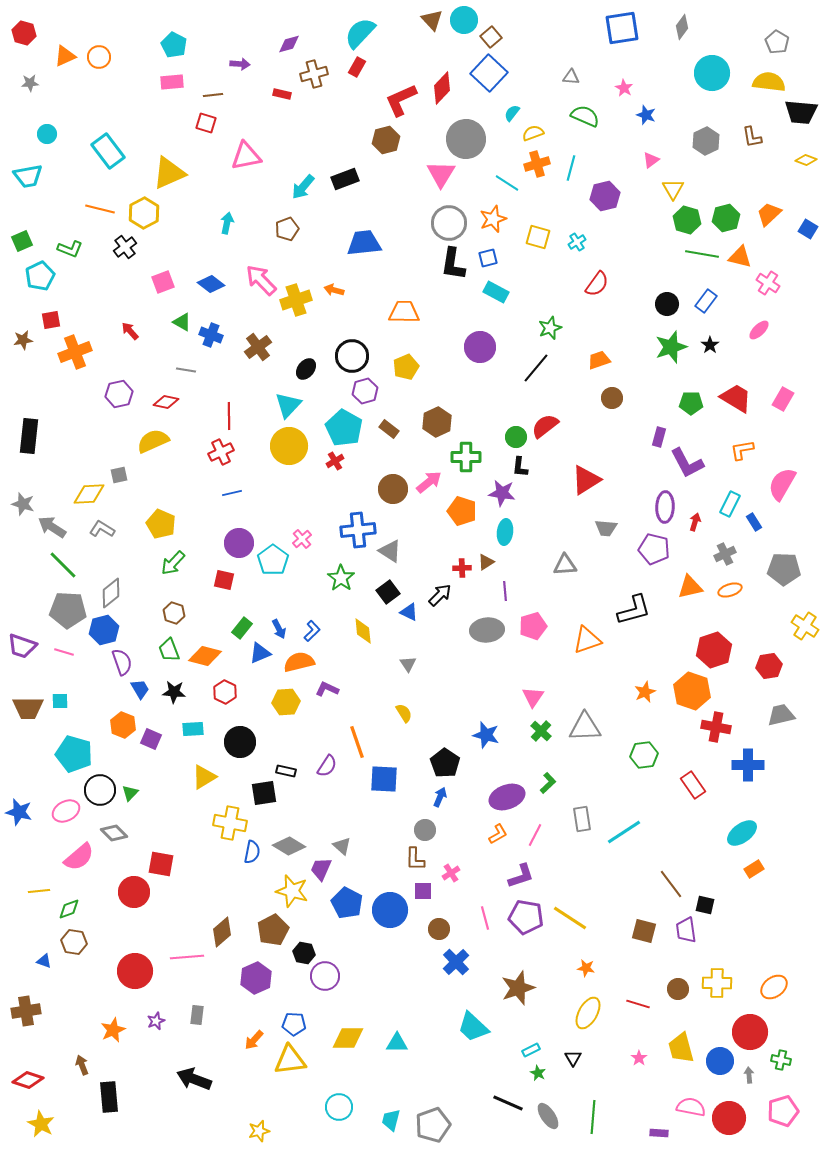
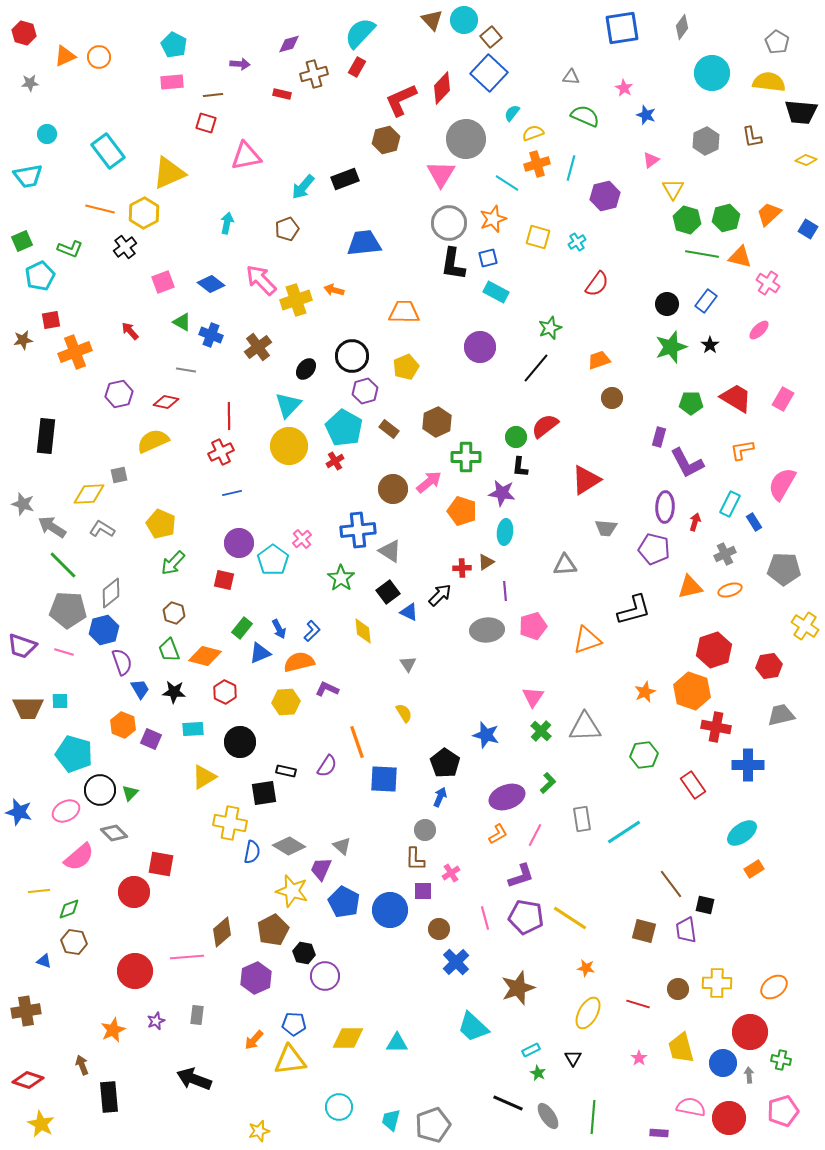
black rectangle at (29, 436): moved 17 px right
blue pentagon at (347, 903): moved 3 px left, 1 px up
blue circle at (720, 1061): moved 3 px right, 2 px down
